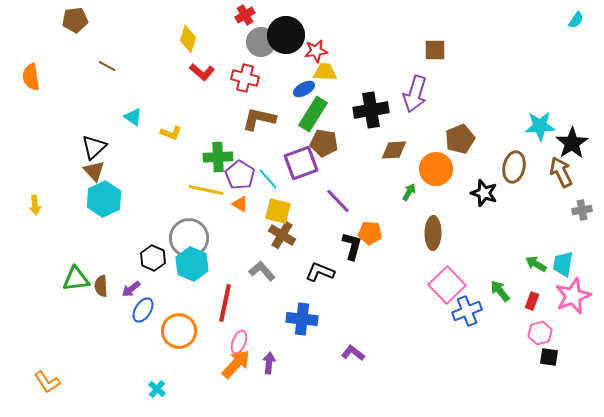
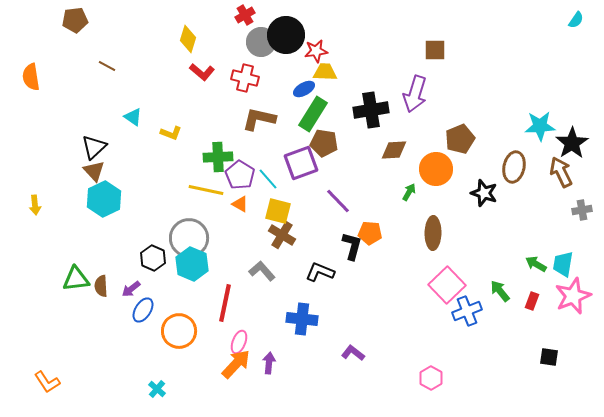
pink hexagon at (540, 333): moved 109 px left, 45 px down; rotated 15 degrees counterclockwise
